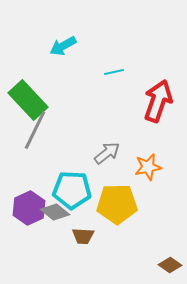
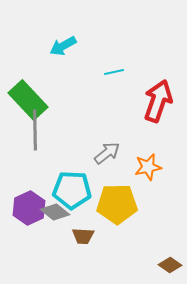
gray line: rotated 27 degrees counterclockwise
